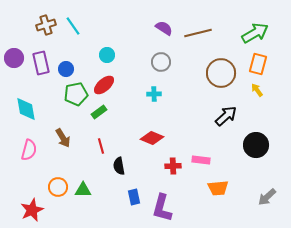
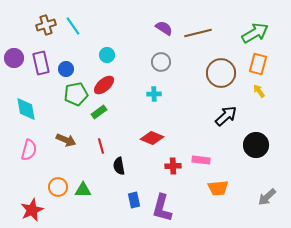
yellow arrow: moved 2 px right, 1 px down
brown arrow: moved 3 px right, 2 px down; rotated 36 degrees counterclockwise
blue rectangle: moved 3 px down
